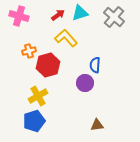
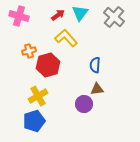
cyan triangle: rotated 36 degrees counterclockwise
purple circle: moved 1 px left, 21 px down
brown triangle: moved 36 px up
